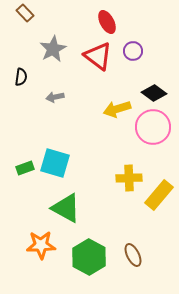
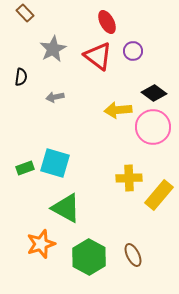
yellow arrow: moved 1 px right, 1 px down; rotated 12 degrees clockwise
orange star: moved 1 px up; rotated 16 degrees counterclockwise
